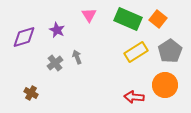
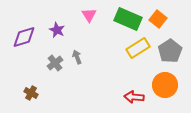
yellow rectangle: moved 2 px right, 4 px up
